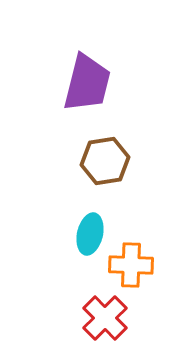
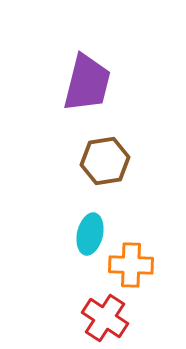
red cross: rotated 12 degrees counterclockwise
